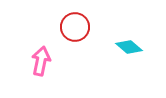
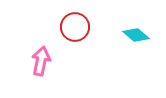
cyan diamond: moved 7 px right, 12 px up
